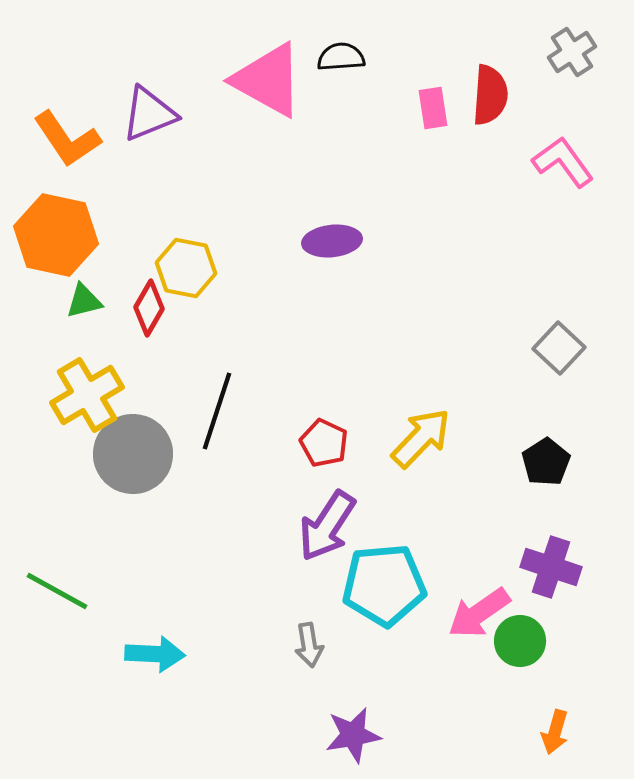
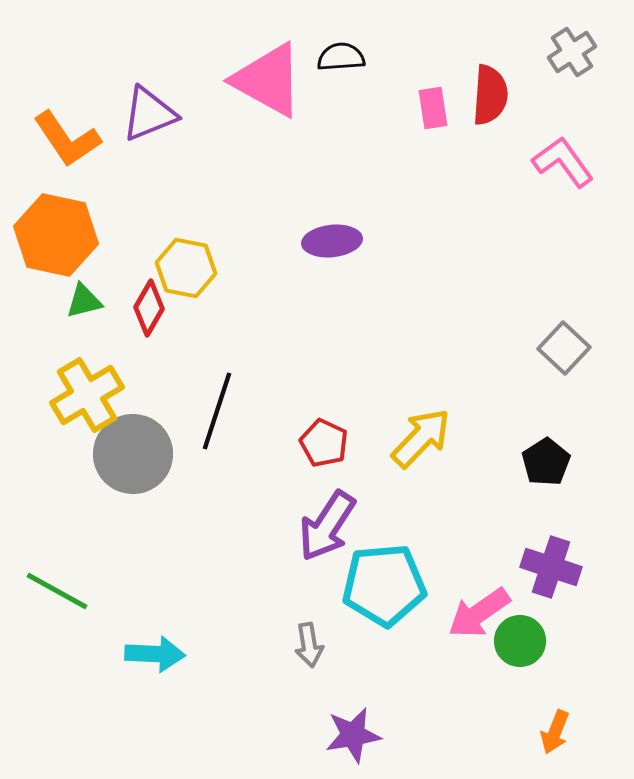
gray square: moved 5 px right
orange arrow: rotated 6 degrees clockwise
